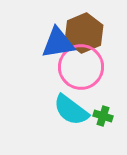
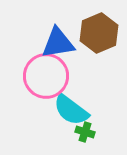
brown hexagon: moved 15 px right
pink circle: moved 35 px left, 9 px down
green cross: moved 18 px left, 16 px down
